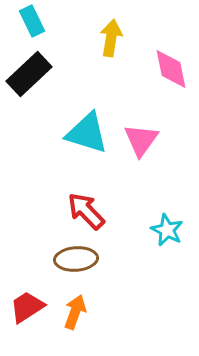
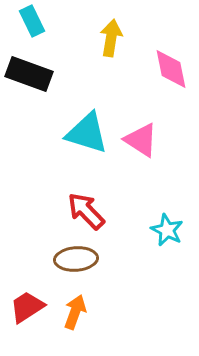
black rectangle: rotated 63 degrees clockwise
pink triangle: rotated 33 degrees counterclockwise
